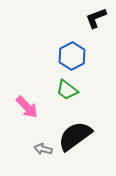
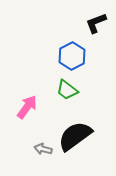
black L-shape: moved 5 px down
pink arrow: rotated 100 degrees counterclockwise
